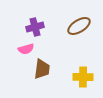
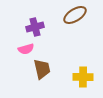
brown ellipse: moved 4 px left, 11 px up
brown trapezoid: rotated 20 degrees counterclockwise
